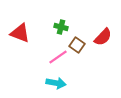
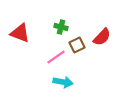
red semicircle: moved 1 px left
brown square: rotated 28 degrees clockwise
pink line: moved 2 px left
cyan arrow: moved 7 px right, 1 px up
